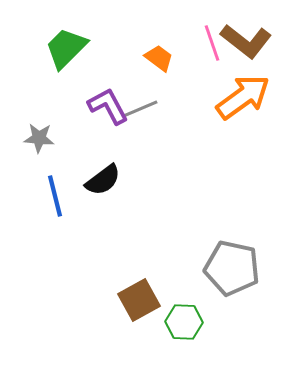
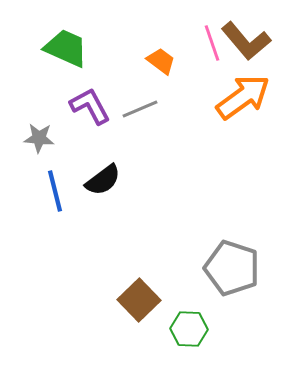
brown L-shape: rotated 12 degrees clockwise
green trapezoid: rotated 69 degrees clockwise
orange trapezoid: moved 2 px right, 3 px down
purple L-shape: moved 18 px left
blue line: moved 5 px up
gray pentagon: rotated 6 degrees clockwise
brown square: rotated 15 degrees counterclockwise
green hexagon: moved 5 px right, 7 px down
